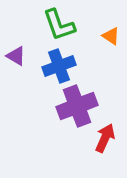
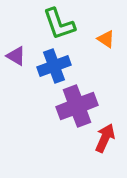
green L-shape: moved 1 px up
orange triangle: moved 5 px left, 3 px down
blue cross: moved 5 px left
